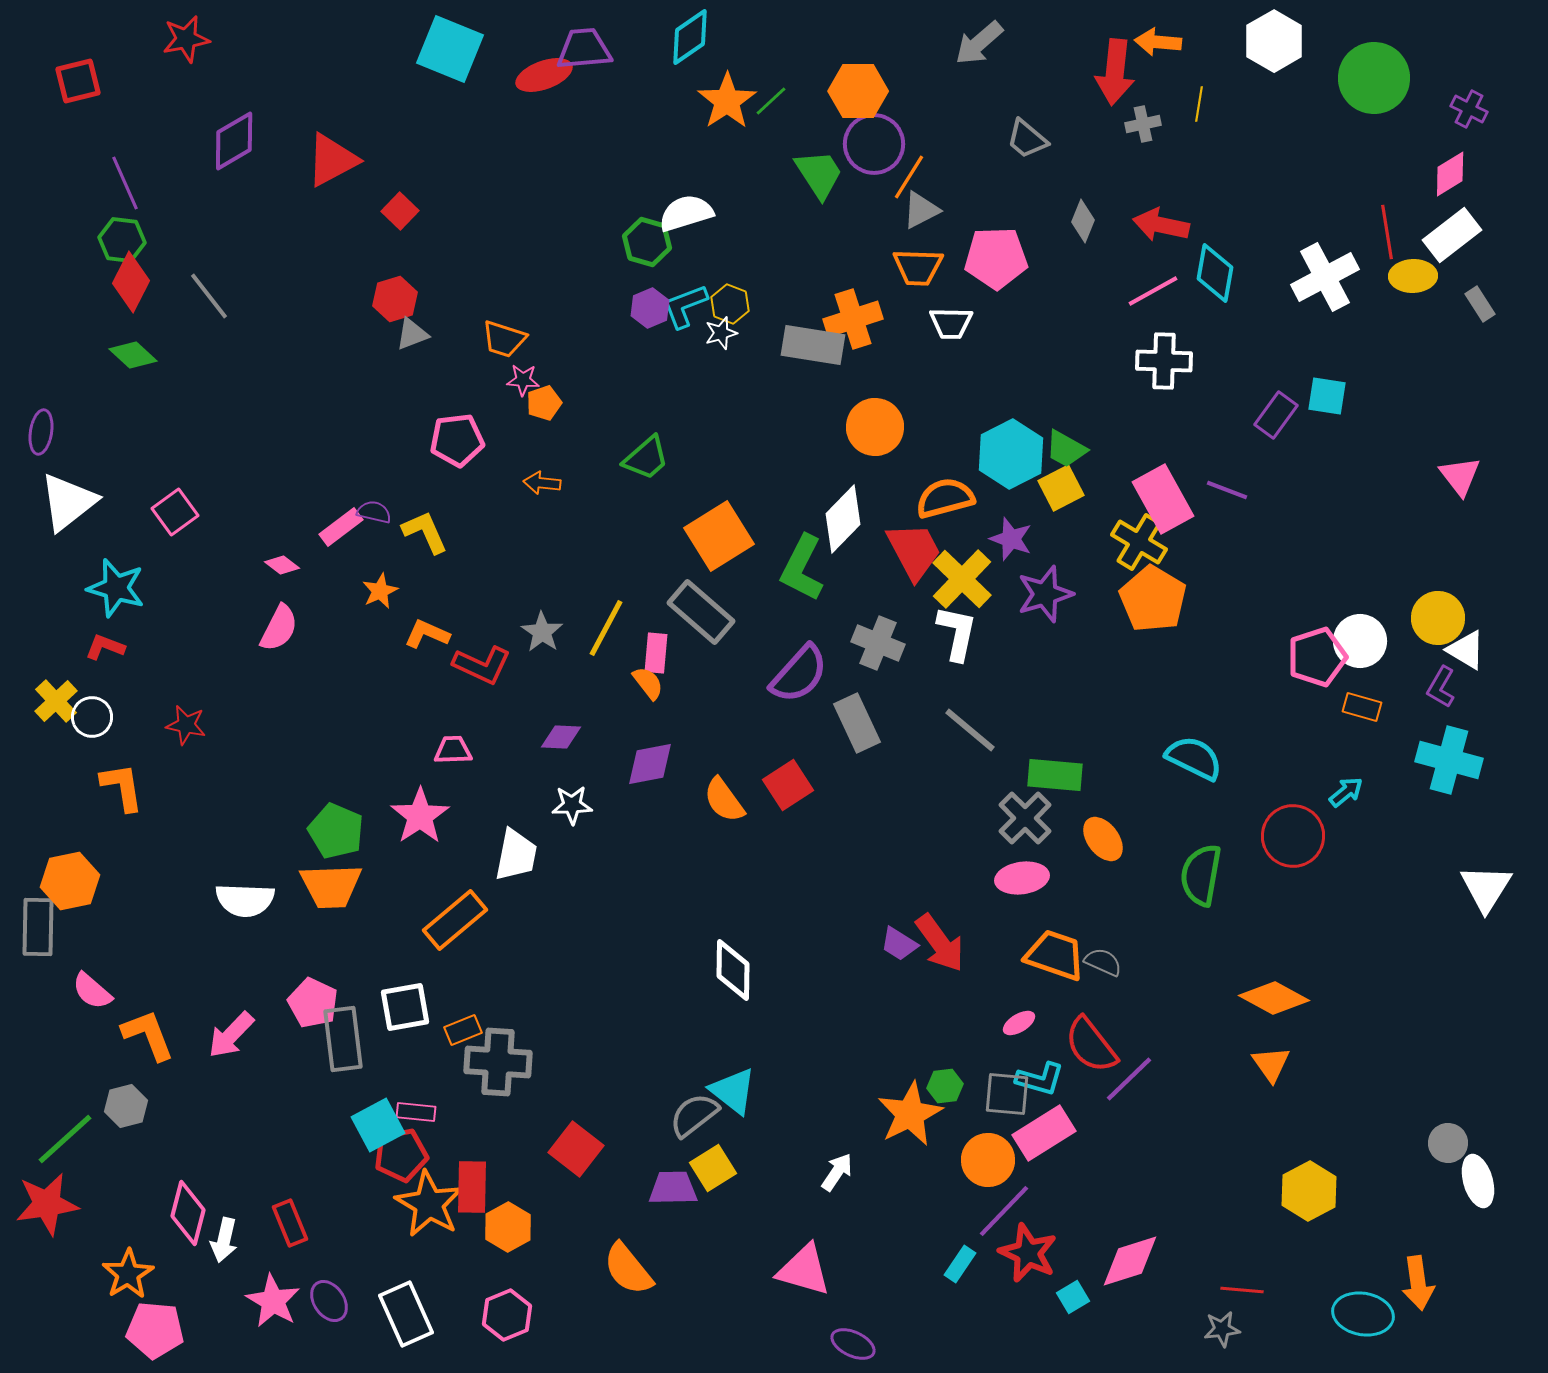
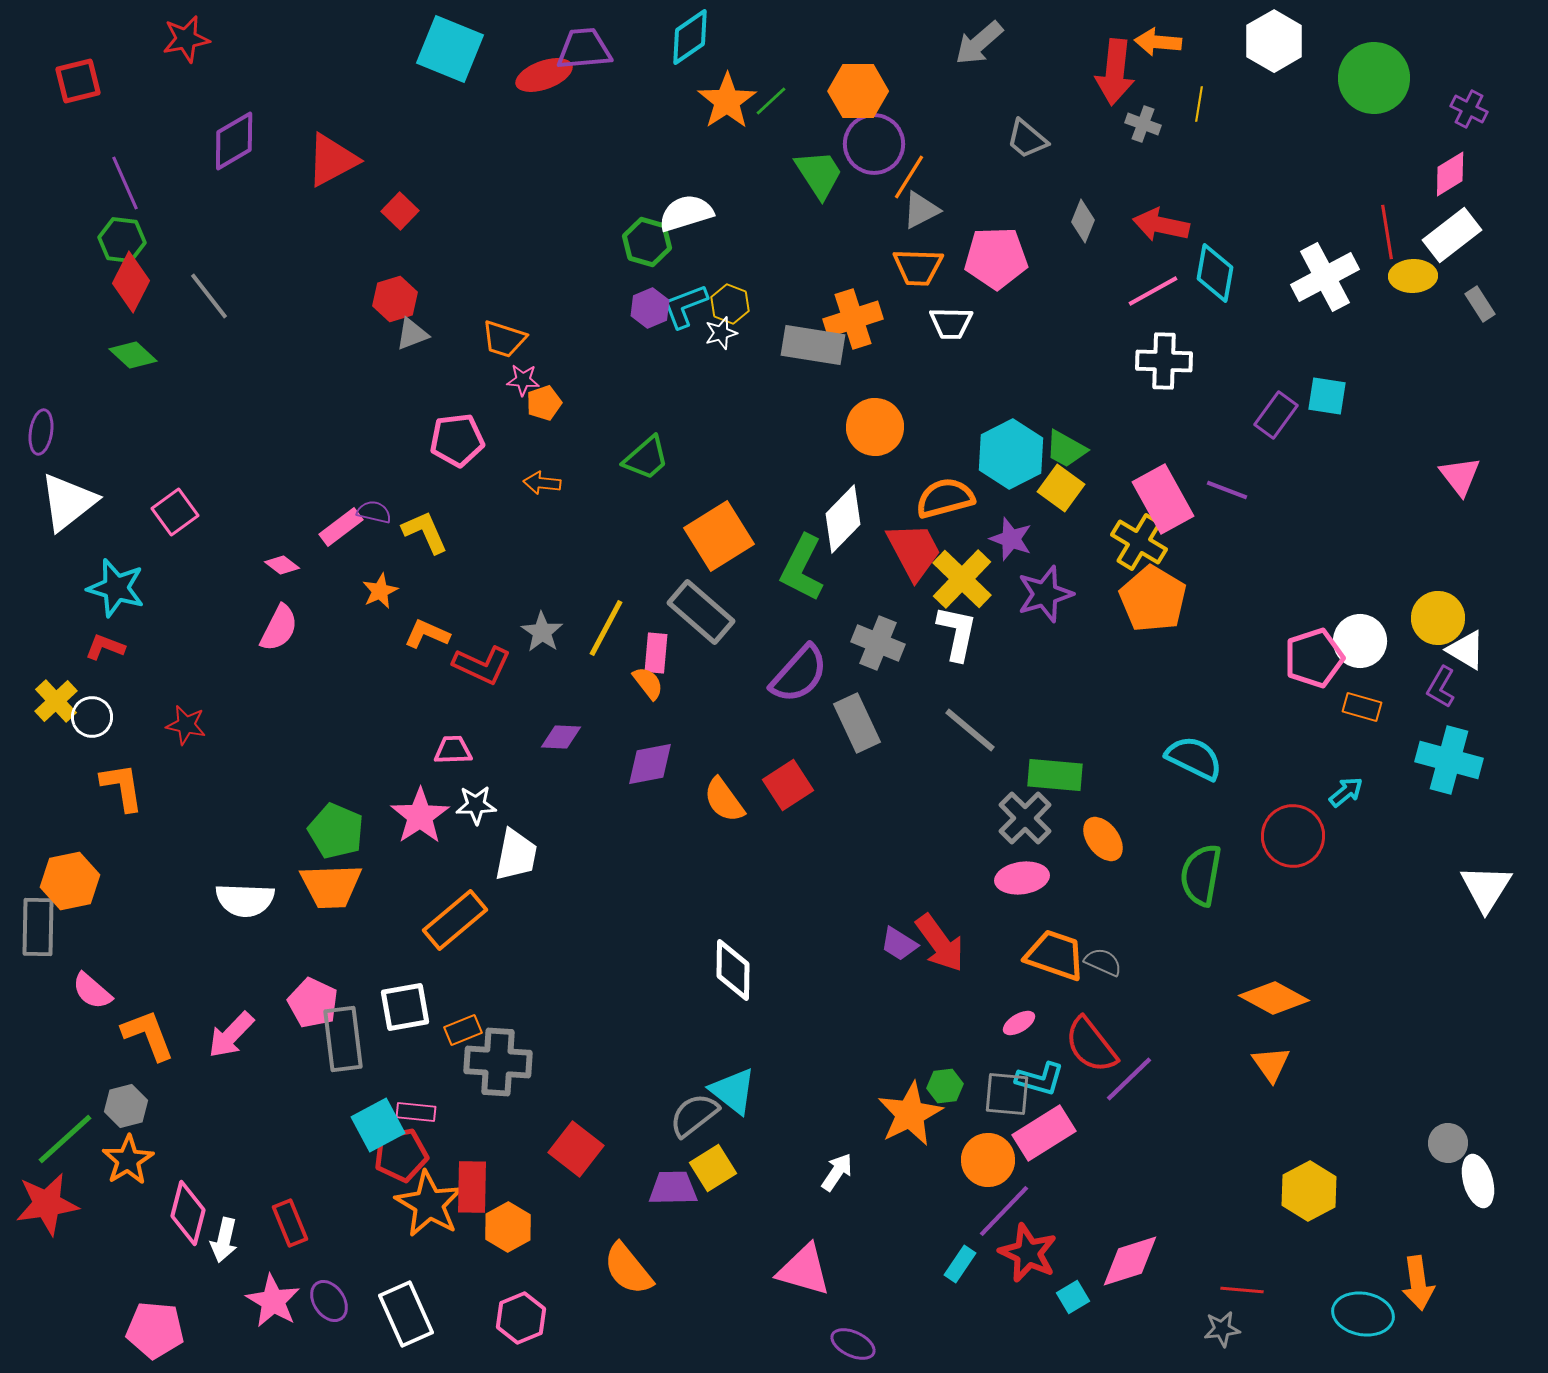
gray cross at (1143, 124): rotated 32 degrees clockwise
yellow square at (1061, 488): rotated 27 degrees counterclockwise
pink pentagon at (1317, 657): moved 3 px left, 1 px down
white star at (572, 805): moved 96 px left
orange star at (128, 1274): moved 114 px up
pink hexagon at (507, 1315): moved 14 px right, 3 px down
